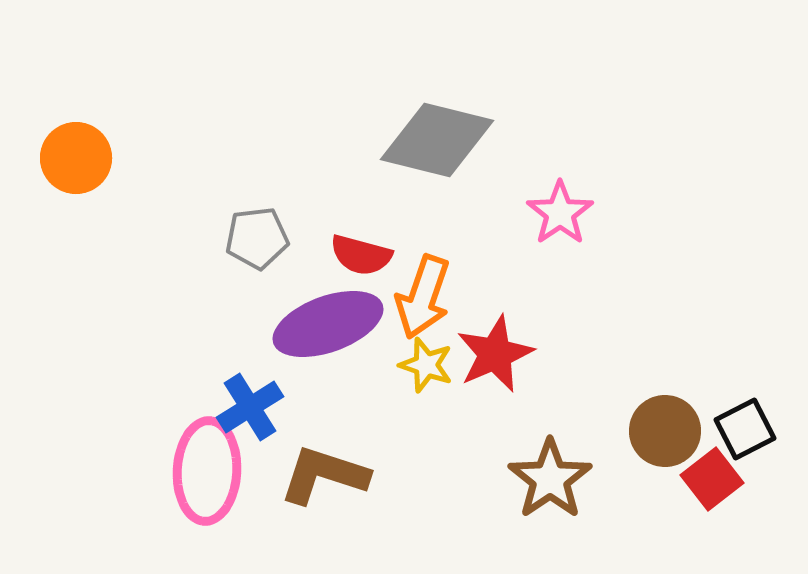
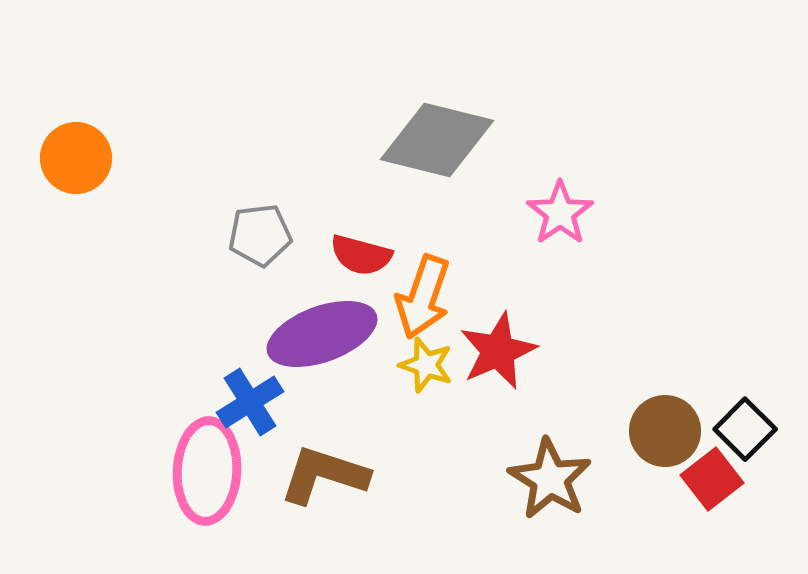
gray pentagon: moved 3 px right, 3 px up
purple ellipse: moved 6 px left, 10 px down
red star: moved 3 px right, 3 px up
blue cross: moved 5 px up
black square: rotated 18 degrees counterclockwise
brown star: rotated 6 degrees counterclockwise
